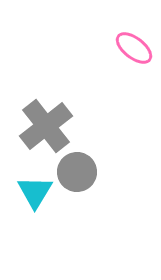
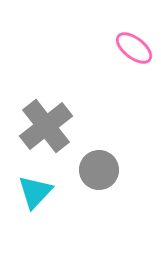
gray circle: moved 22 px right, 2 px up
cyan triangle: rotated 12 degrees clockwise
